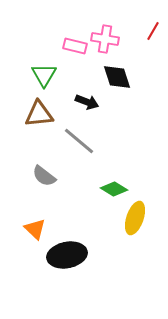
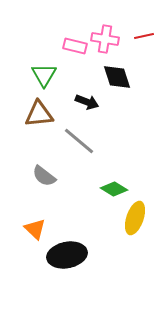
red line: moved 9 px left, 5 px down; rotated 48 degrees clockwise
